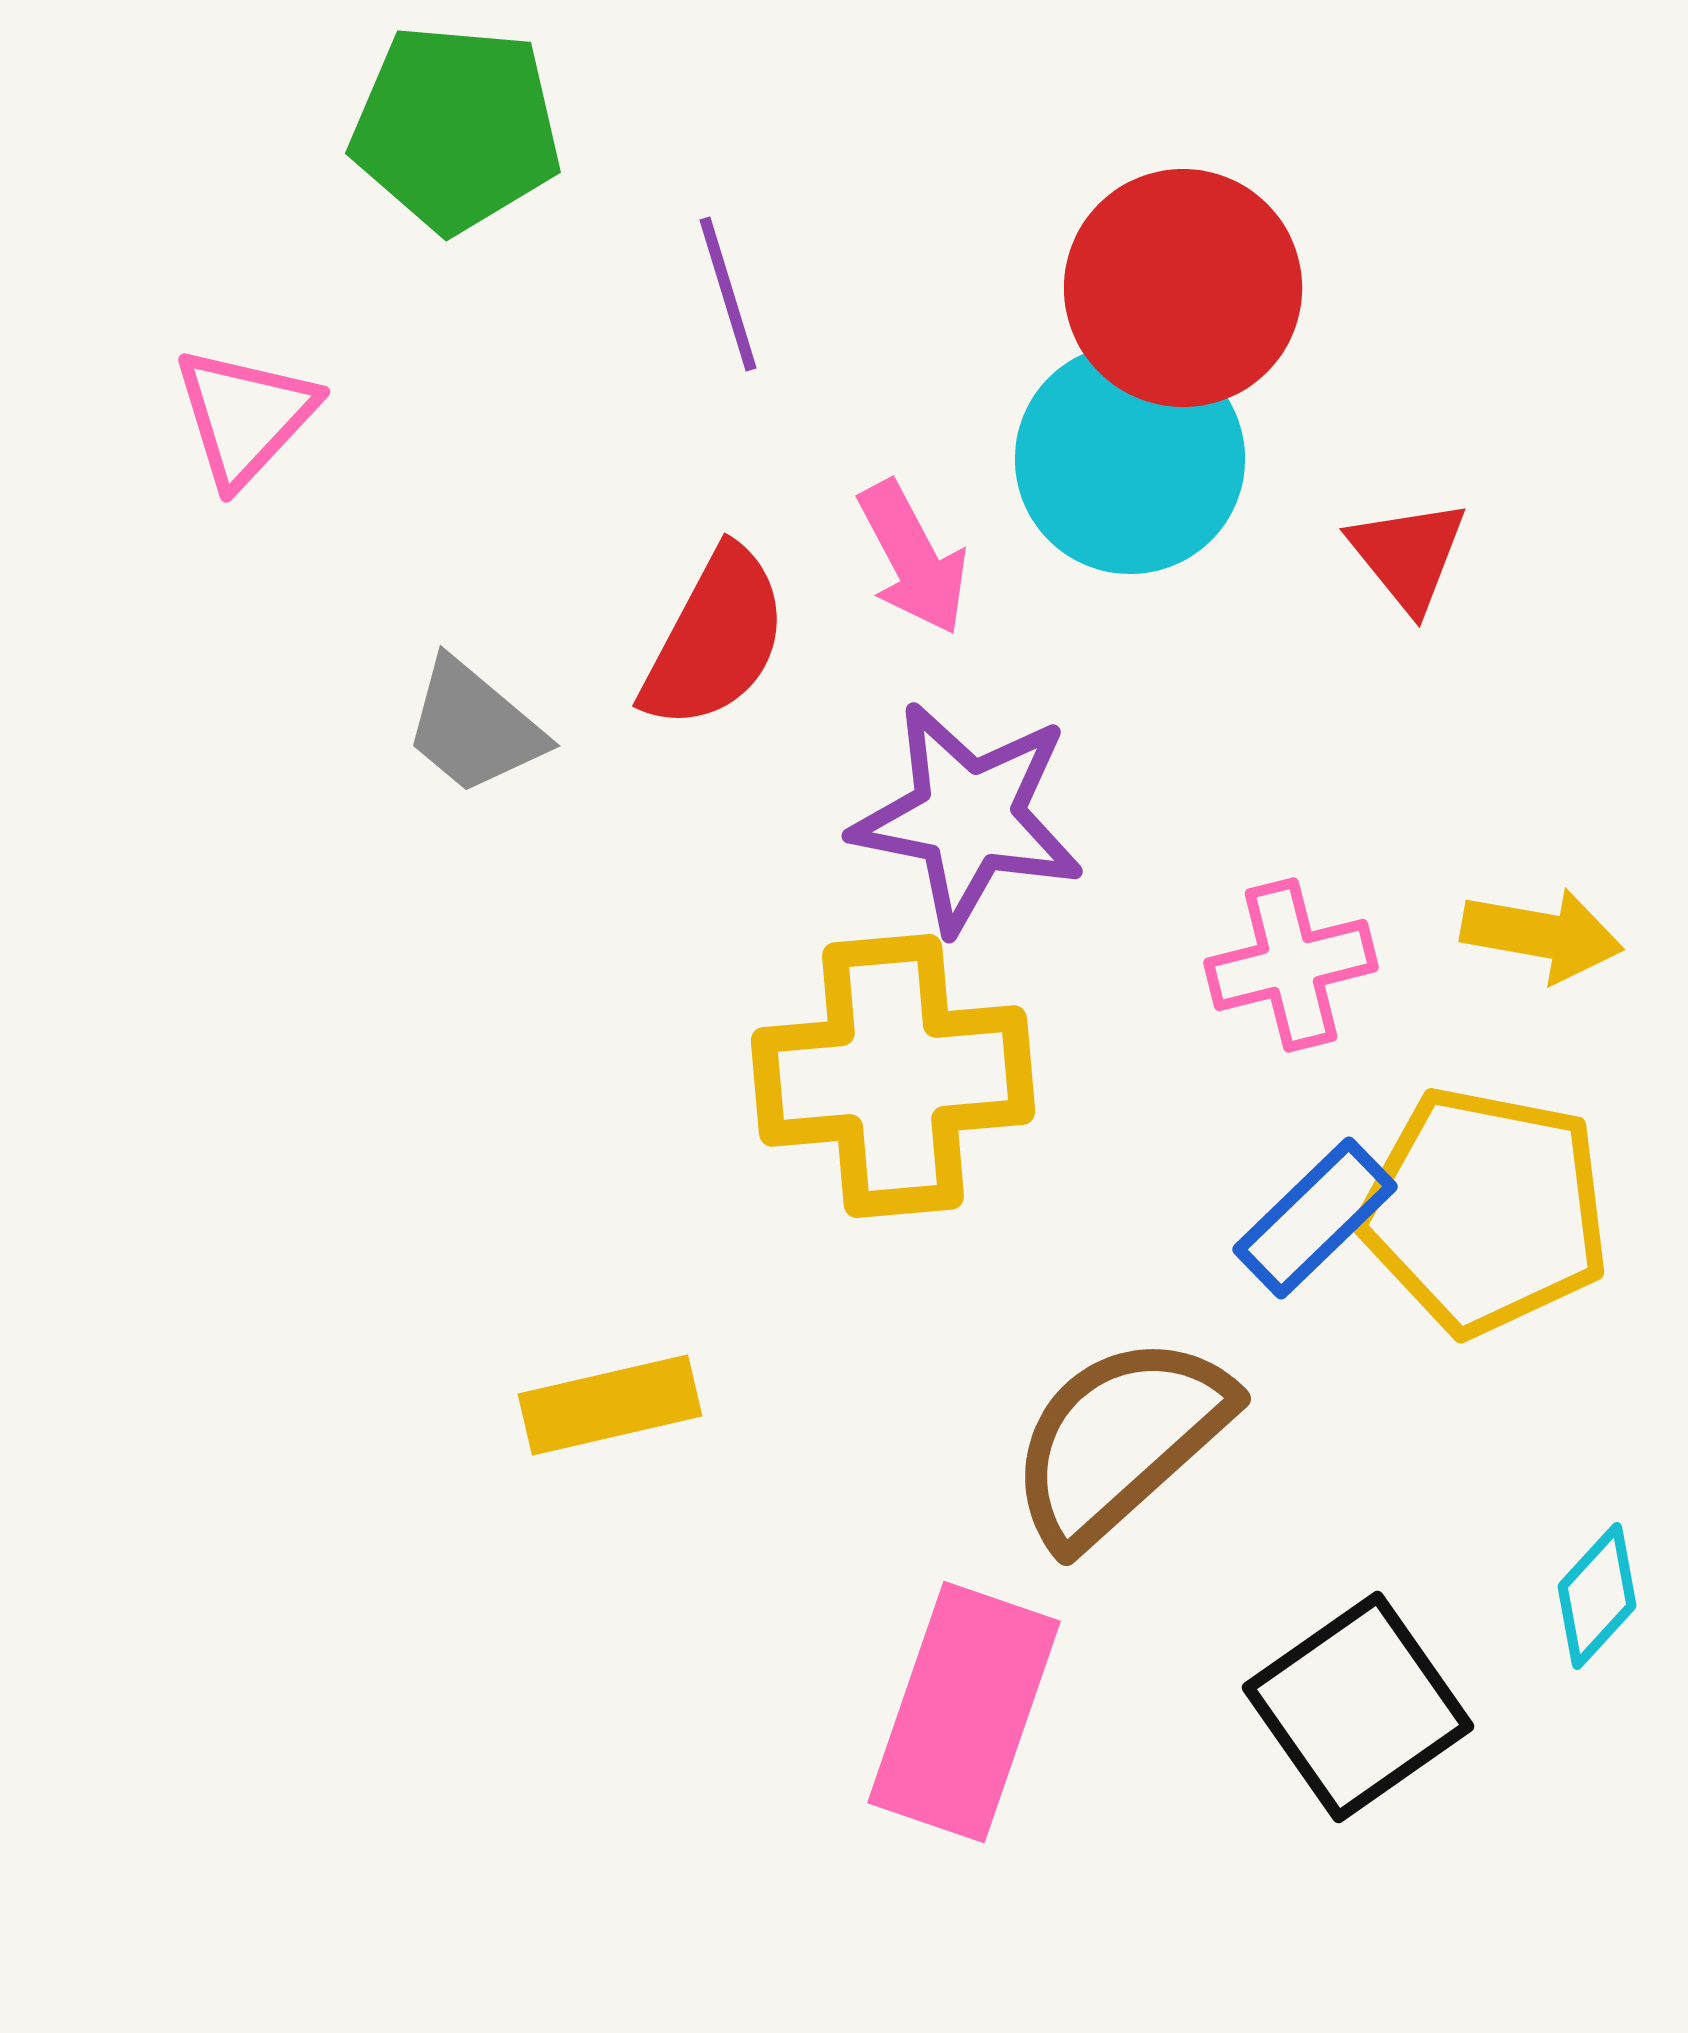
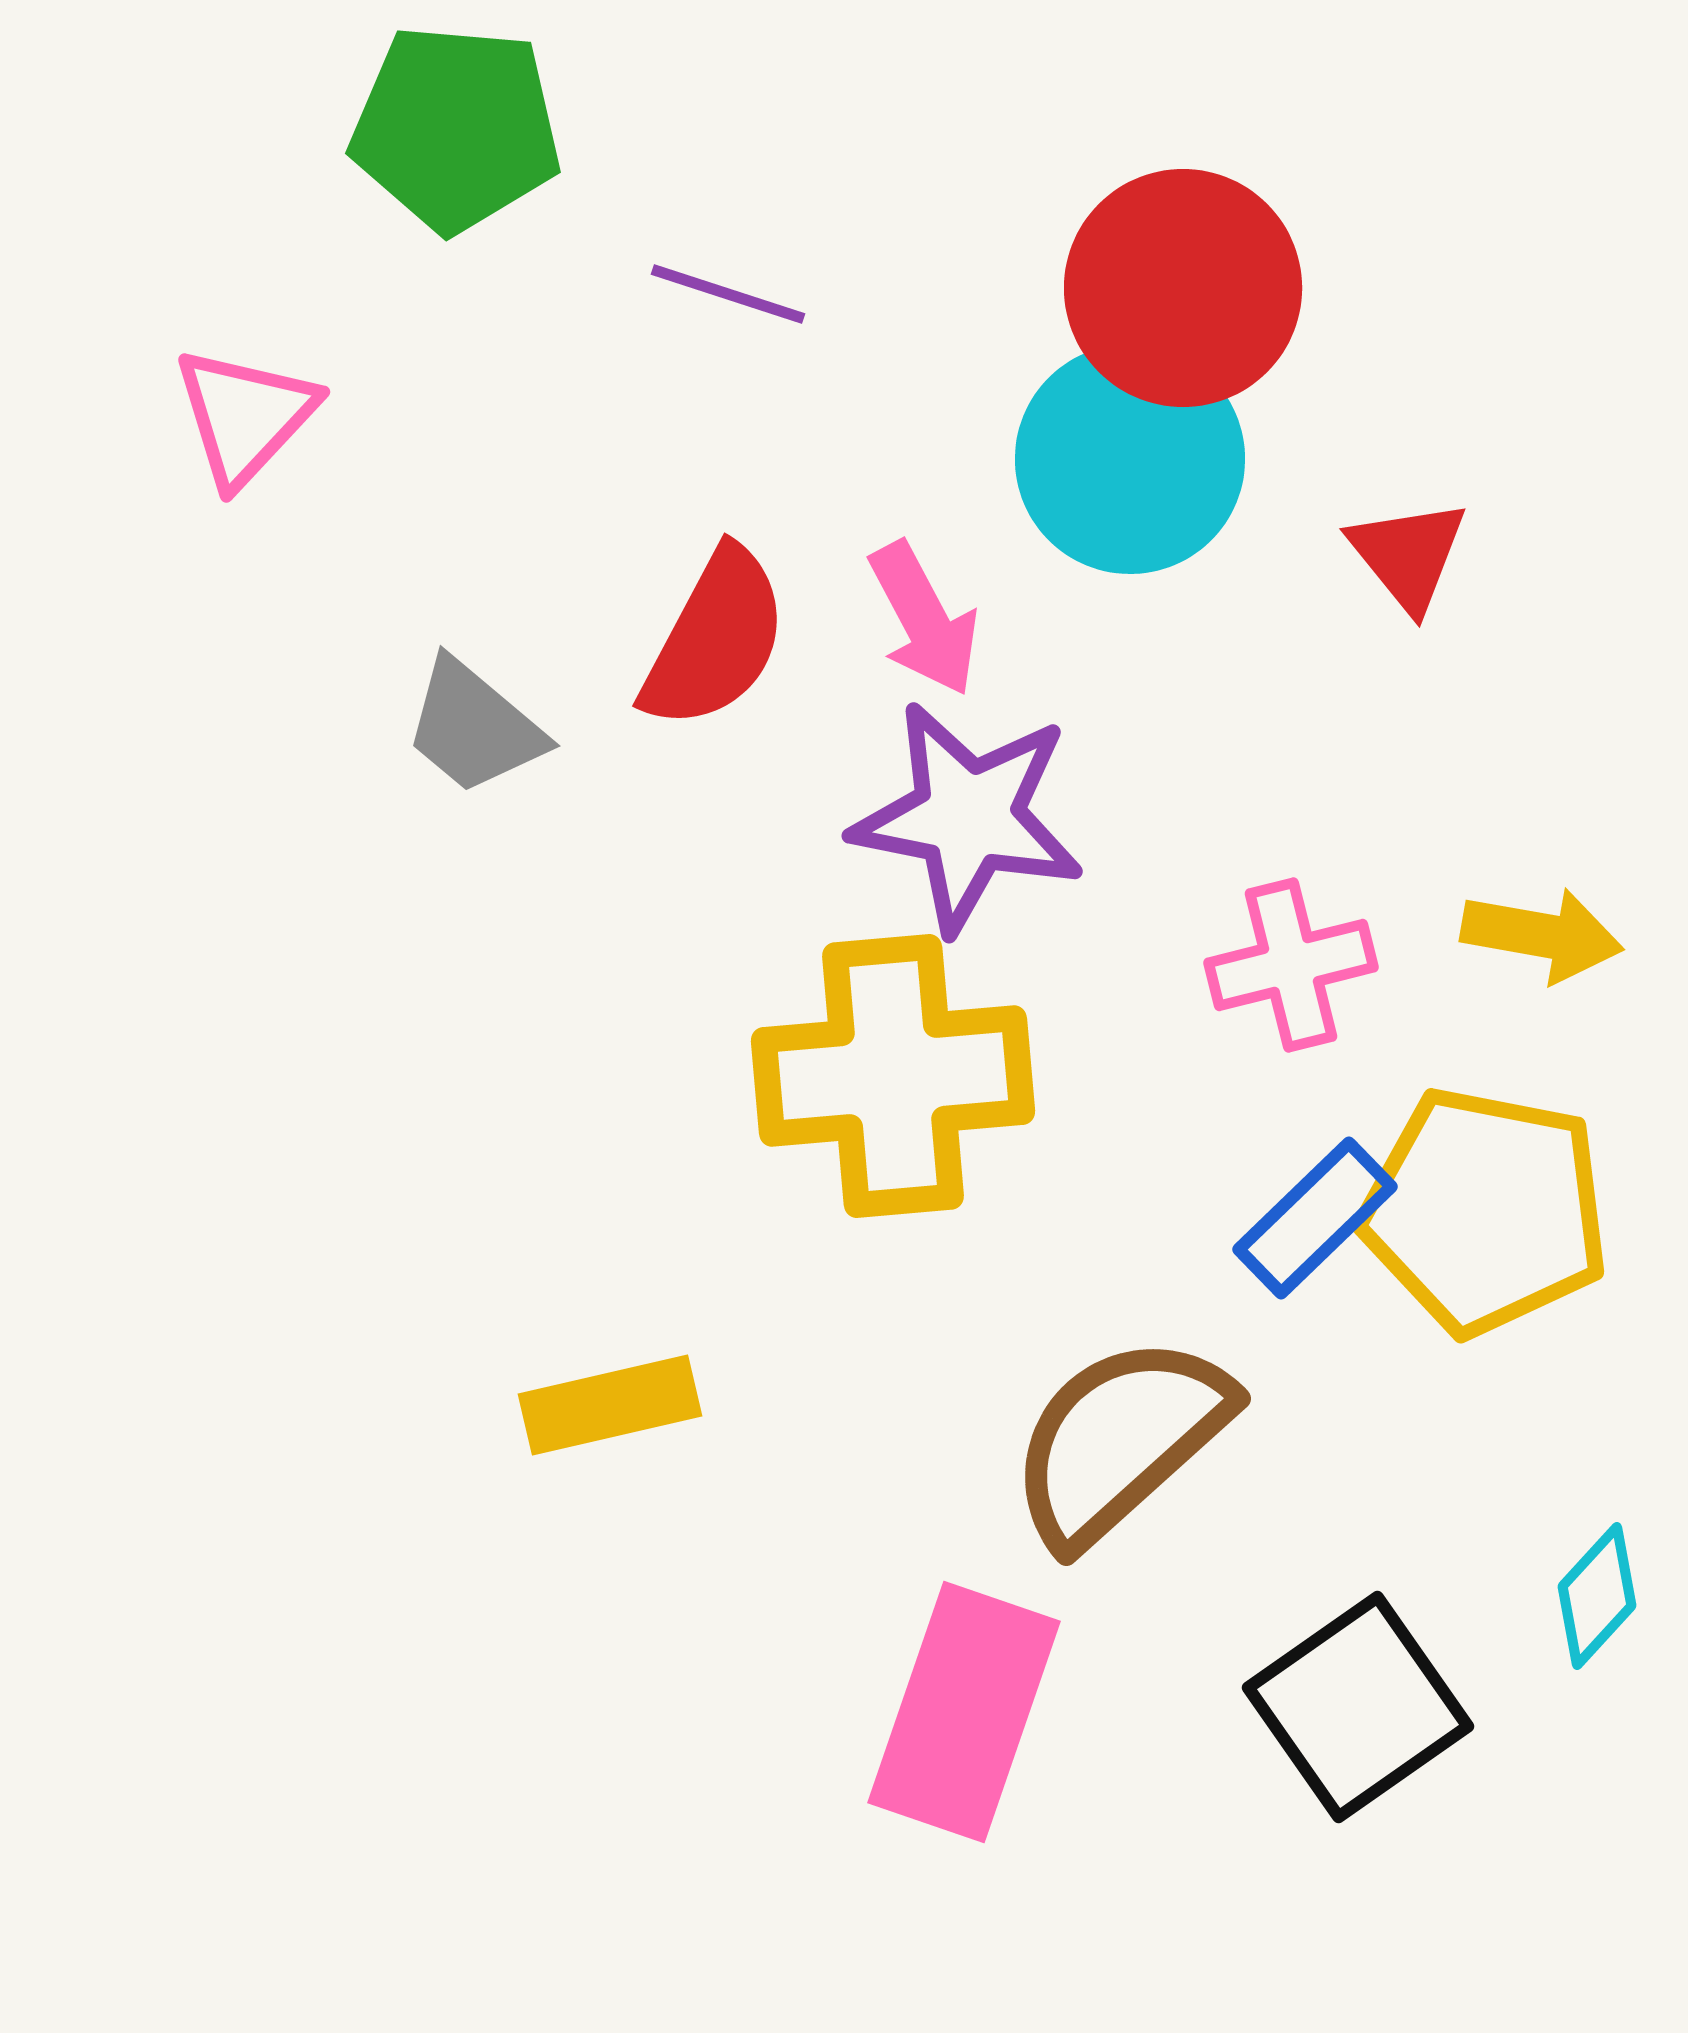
purple line: rotated 55 degrees counterclockwise
pink arrow: moved 11 px right, 61 px down
